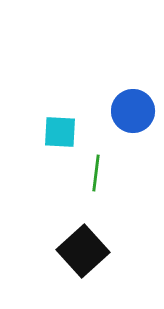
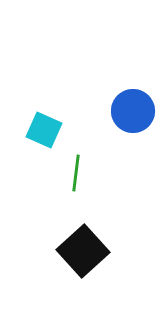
cyan square: moved 16 px left, 2 px up; rotated 21 degrees clockwise
green line: moved 20 px left
